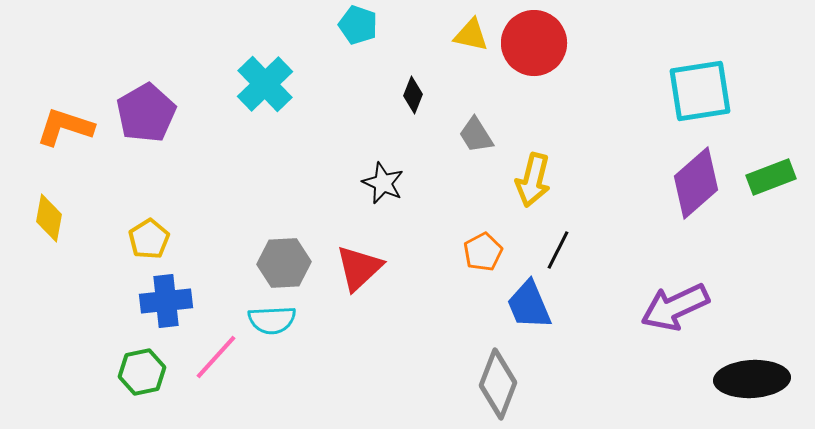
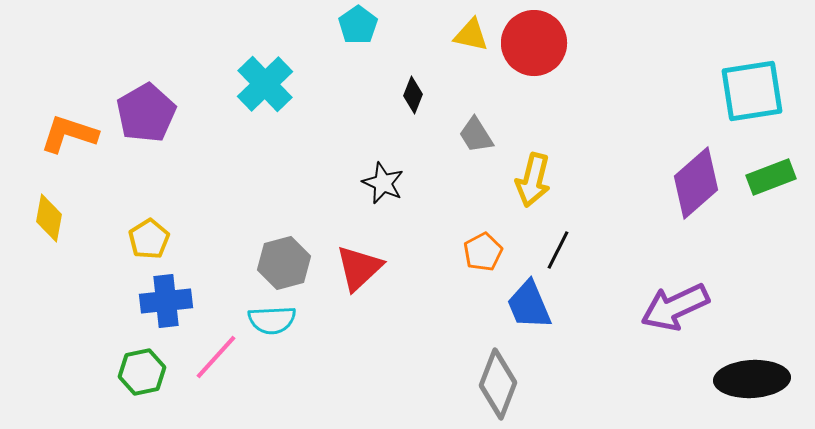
cyan pentagon: rotated 18 degrees clockwise
cyan square: moved 52 px right
orange L-shape: moved 4 px right, 7 px down
gray hexagon: rotated 12 degrees counterclockwise
